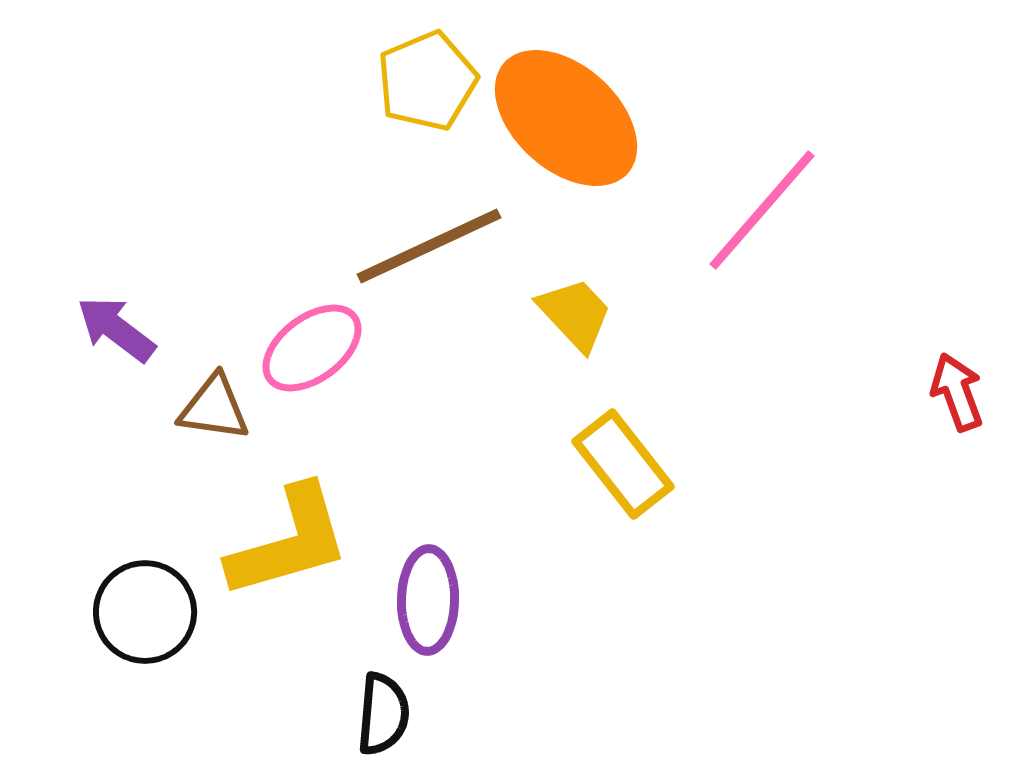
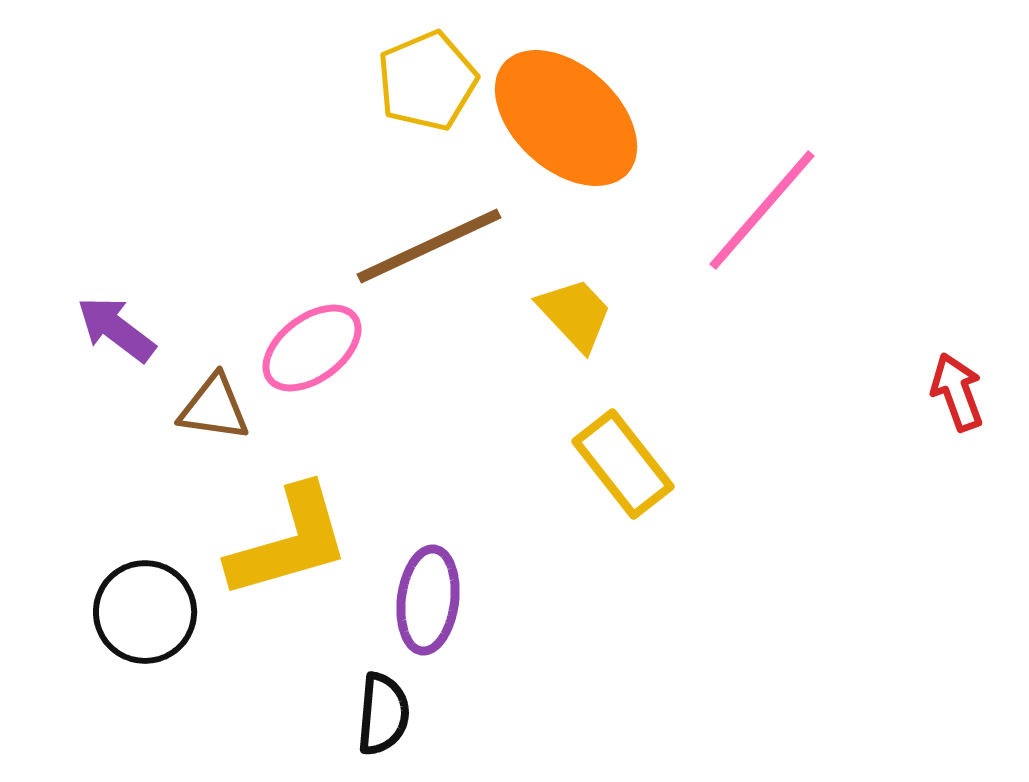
purple ellipse: rotated 6 degrees clockwise
